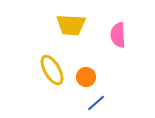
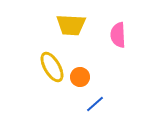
yellow ellipse: moved 3 px up
orange circle: moved 6 px left
blue line: moved 1 px left, 1 px down
